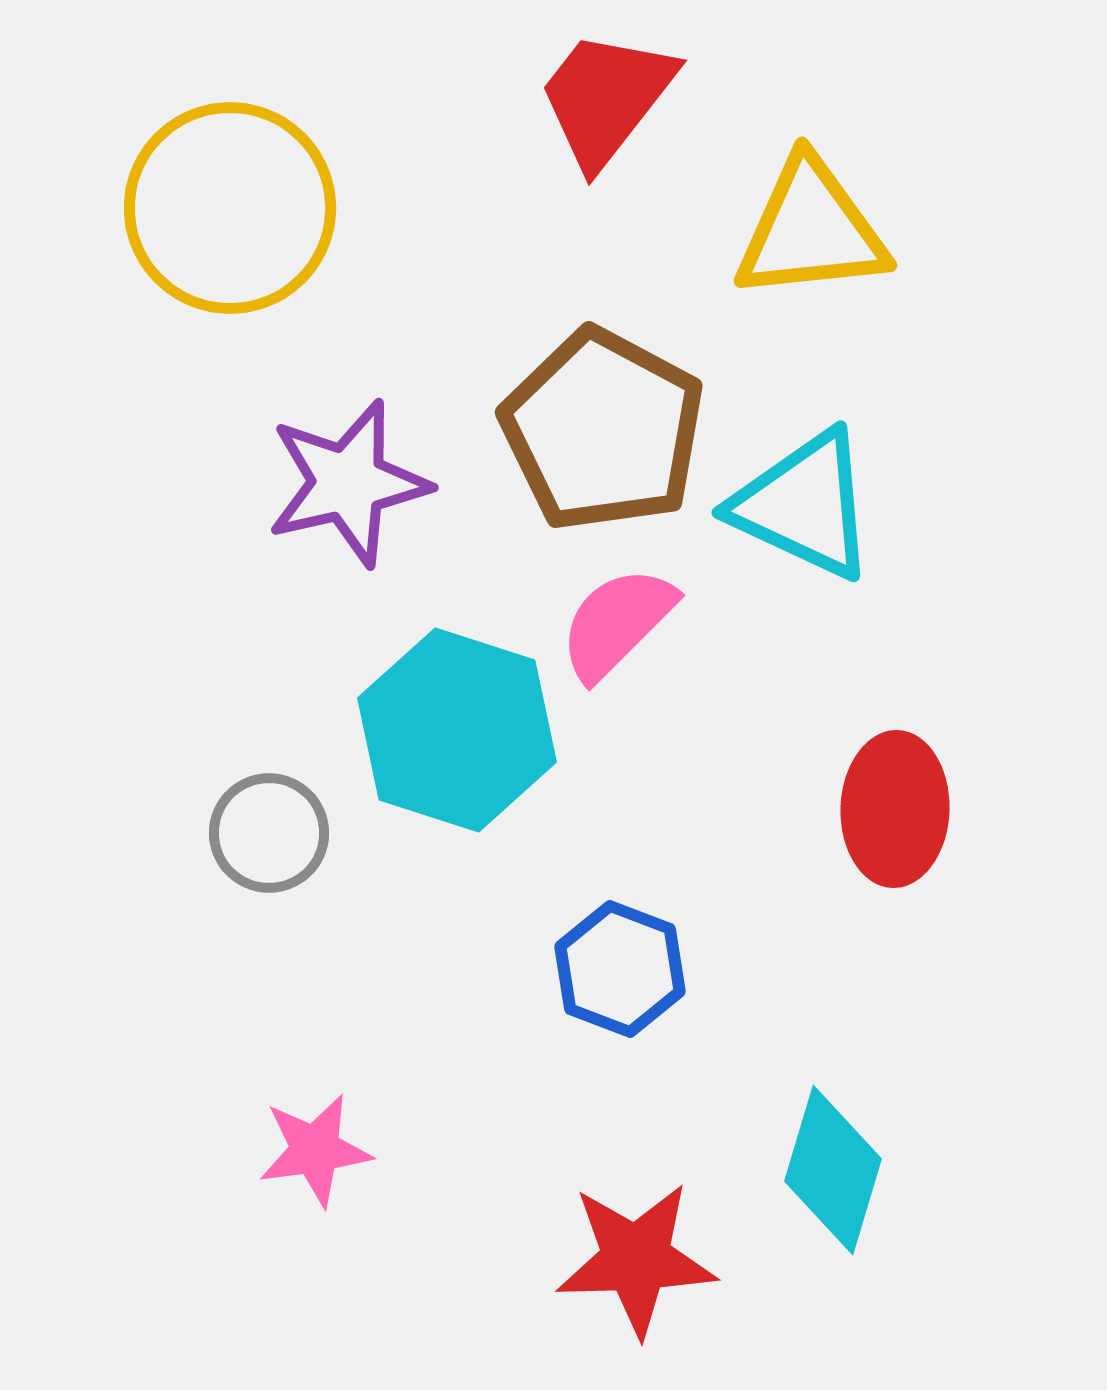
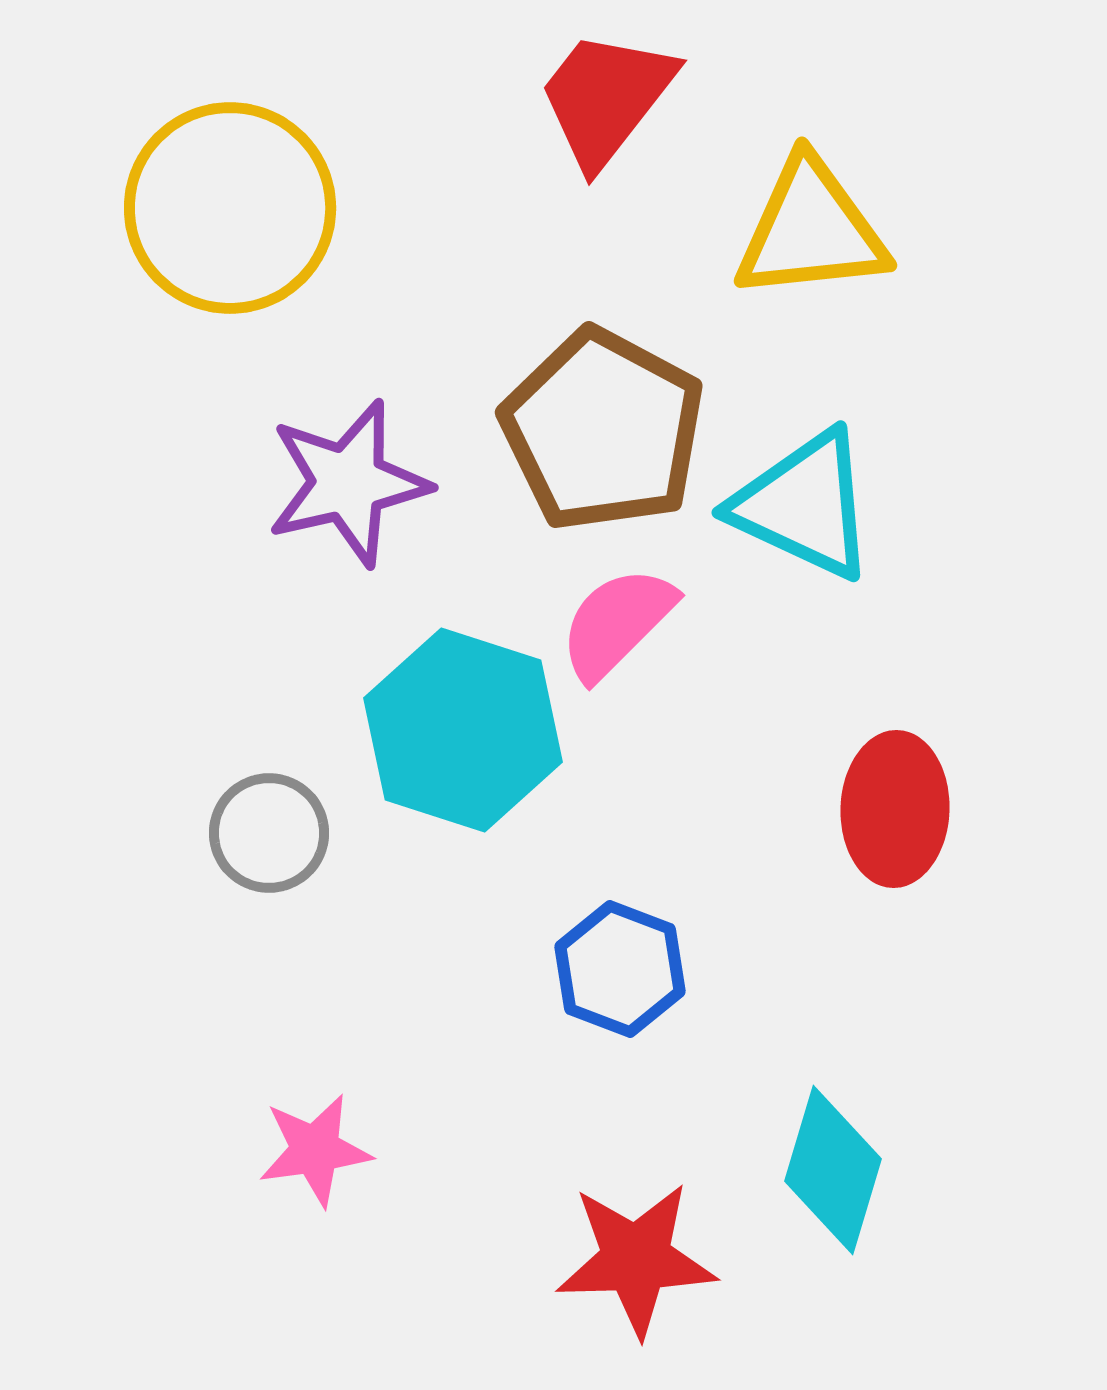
cyan hexagon: moved 6 px right
